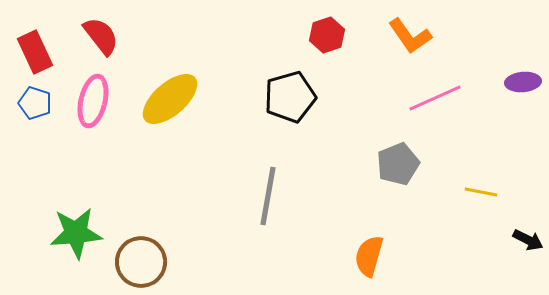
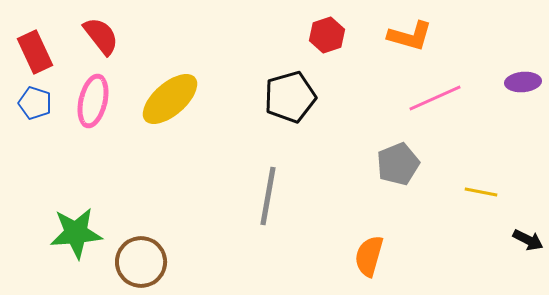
orange L-shape: rotated 39 degrees counterclockwise
